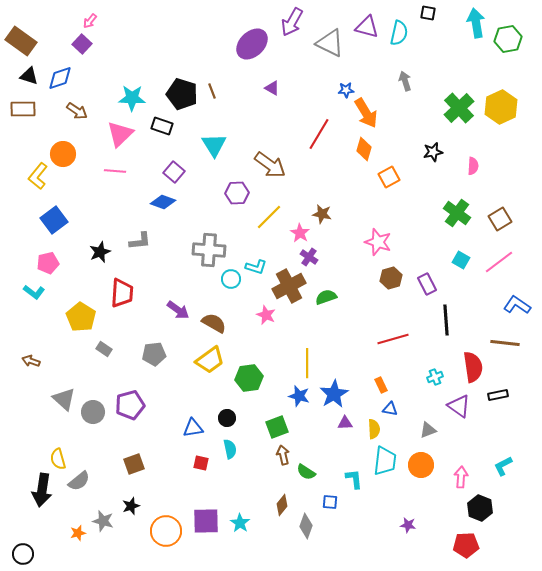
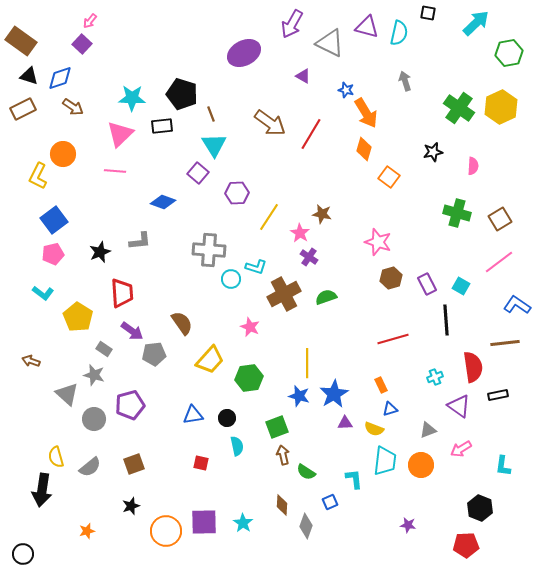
purple arrow at (292, 22): moved 2 px down
cyan arrow at (476, 23): rotated 56 degrees clockwise
green hexagon at (508, 39): moved 1 px right, 14 px down
purple ellipse at (252, 44): moved 8 px left, 9 px down; rotated 16 degrees clockwise
purple triangle at (272, 88): moved 31 px right, 12 px up
blue star at (346, 90): rotated 21 degrees clockwise
brown line at (212, 91): moved 1 px left, 23 px down
green cross at (459, 108): rotated 12 degrees counterclockwise
brown rectangle at (23, 109): rotated 25 degrees counterclockwise
brown arrow at (77, 111): moved 4 px left, 4 px up
black rectangle at (162, 126): rotated 25 degrees counterclockwise
red line at (319, 134): moved 8 px left
brown arrow at (270, 165): moved 42 px up
purple square at (174, 172): moved 24 px right, 1 px down
yellow L-shape at (38, 176): rotated 12 degrees counterclockwise
orange square at (389, 177): rotated 25 degrees counterclockwise
green cross at (457, 213): rotated 20 degrees counterclockwise
yellow line at (269, 217): rotated 12 degrees counterclockwise
cyan square at (461, 260): moved 26 px down
pink pentagon at (48, 263): moved 5 px right, 9 px up
brown cross at (289, 286): moved 5 px left, 8 px down
cyan L-shape at (34, 292): moved 9 px right, 1 px down
red trapezoid at (122, 293): rotated 8 degrees counterclockwise
purple arrow at (178, 310): moved 46 px left, 21 px down
pink star at (266, 315): moved 16 px left, 12 px down
yellow pentagon at (81, 317): moved 3 px left
brown semicircle at (214, 323): moved 32 px left; rotated 25 degrees clockwise
brown line at (505, 343): rotated 12 degrees counterclockwise
yellow trapezoid at (210, 360): rotated 12 degrees counterclockwise
gray triangle at (64, 399): moved 3 px right, 5 px up
blue triangle at (390, 409): rotated 28 degrees counterclockwise
gray circle at (93, 412): moved 1 px right, 7 px down
blue triangle at (193, 428): moved 13 px up
yellow semicircle at (374, 429): rotated 114 degrees clockwise
cyan semicircle at (230, 449): moved 7 px right, 3 px up
yellow semicircle at (58, 459): moved 2 px left, 2 px up
cyan L-shape at (503, 466): rotated 55 degrees counterclockwise
pink arrow at (461, 477): moved 28 px up; rotated 125 degrees counterclockwise
gray semicircle at (79, 481): moved 11 px right, 14 px up
blue square at (330, 502): rotated 28 degrees counterclockwise
brown diamond at (282, 505): rotated 35 degrees counterclockwise
gray star at (103, 521): moved 9 px left, 146 px up
purple square at (206, 521): moved 2 px left, 1 px down
cyan star at (240, 523): moved 3 px right
orange star at (78, 533): moved 9 px right, 2 px up
